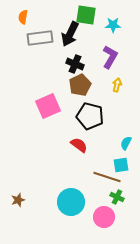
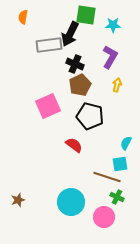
gray rectangle: moved 9 px right, 7 px down
red semicircle: moved 5 px left
cyan square: moved 1 px left, 1 px up
